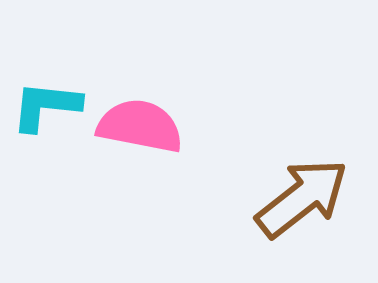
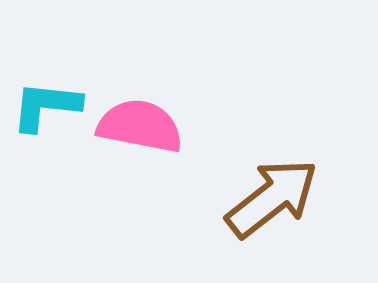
brown arrow: moved 30 px left
